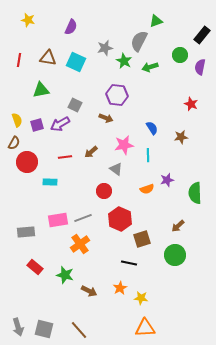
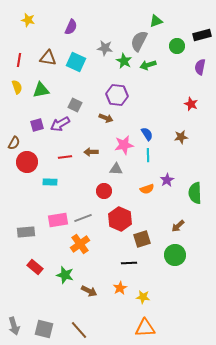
black rectangle at (202, 35): rotated 36 degrees clockwise
gray star at (105, 48): rotated 21 degrees clockwise
green circle at (180, 55): moved 3 px left, 9 px up
green arrow at (150, 67): moved 2 px left, 2 px up
yellow semicircle at (17, 120): moved 33 px up
blue semicircle at (152, 128): moved 5 px left, 6 px down
brown arrow at (91, 152): rotated 40 degrees clockwise
gray triangle at (116, 169): rotated 32 degrees counterclockwise
purple star at (167, 180): rotated 16 degrees counterclockwise
black line at (129, 263): rotated 14 degrees counterclockwise
yellow star at (141, 298): moved 2 px right, 1 px up
gray arrow at (18, 327): moved 4 px left, 1 px up
